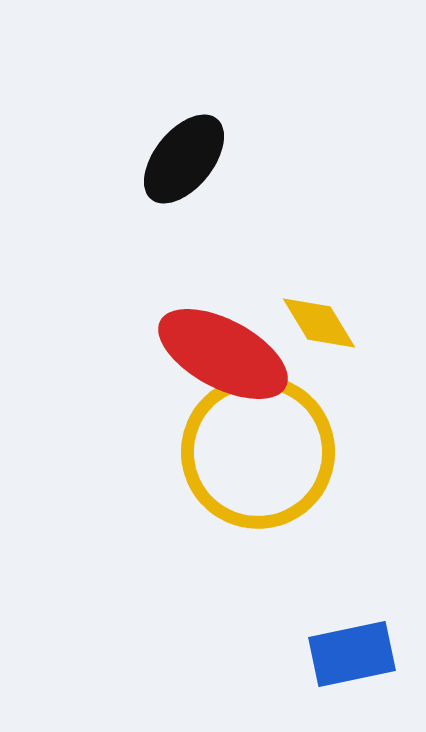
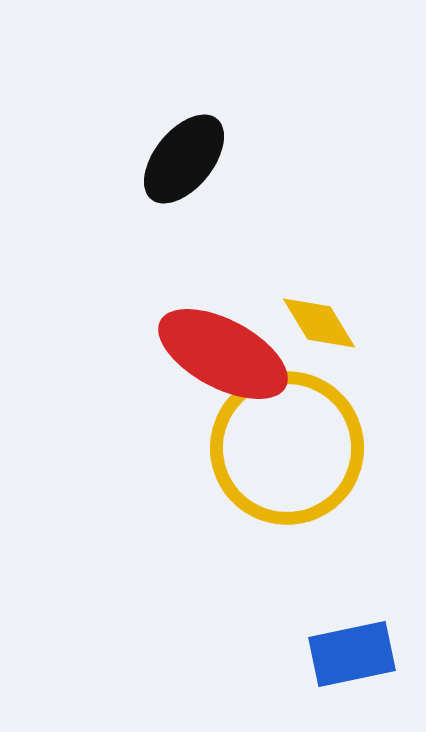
yellow circle: moved 29 px right, 4 px up
